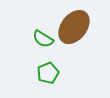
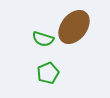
green semicircle: rotated 15 degrees counterclockwise
